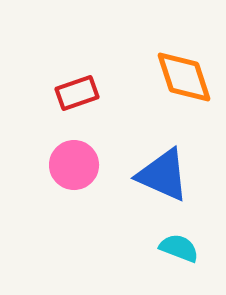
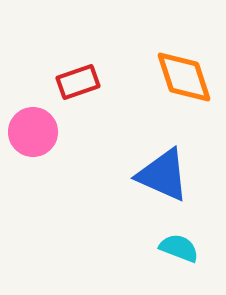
red rectangle: moved 1 px right, 11 px up
pink circle: moved 41 px left, 33 px up
